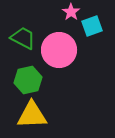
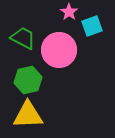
pink star: moved 2 px left
yellow triangle: moved 4 px left
